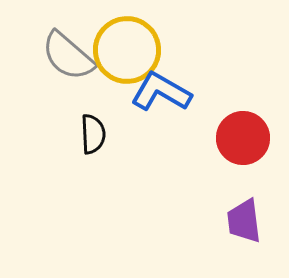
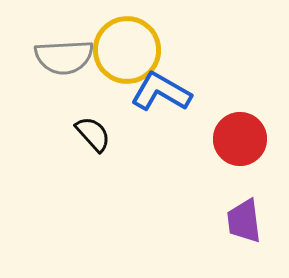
gray semicircle: moved 4 px left, 1 px down; rotated 44 degrees counterclockwise
black semicircle: rotated 39 degrees counterclockwise
red circle: moved 3 px left, 1 px down
